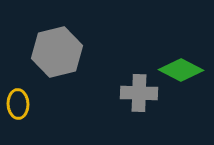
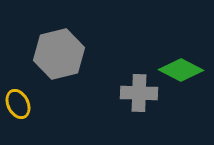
gray hexagon: moved 2 px right, 2 px down
yellow ellipse: rotated 24 degrees counterclockwise
